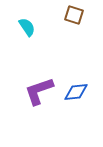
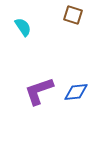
brown square: moved 1 px left
cyan semicircle: moved 4 px left
